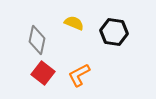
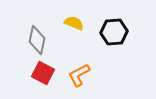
black hexagon: rotated 12 degrees counterclockwise
red square: rotated 10 degrees counterclockwise
